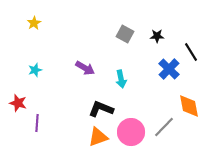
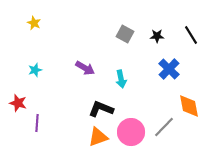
yellow star: rotated 16 degrees counterclockwise
black line: moved 17 px up
